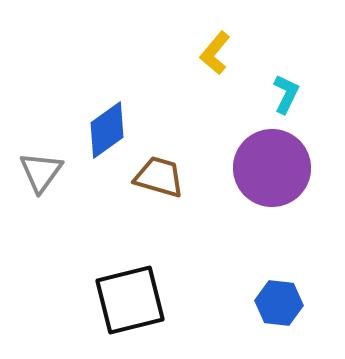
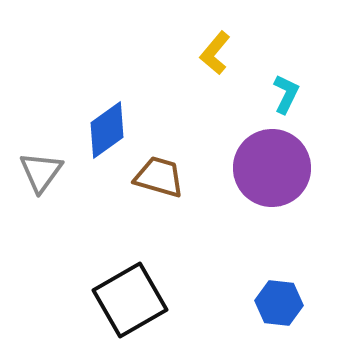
black square: rotated 16 degrees counterclockwise
